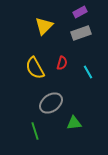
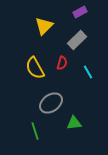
gray rectangle: moved 4 px left, 7 px down; rotated 24 degrees counterclockwise
